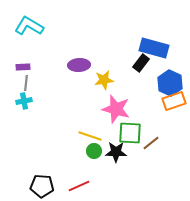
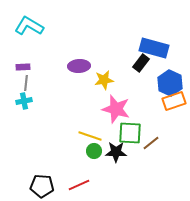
purple ellipse: moved 1 px down
red line: moved 1 px up
